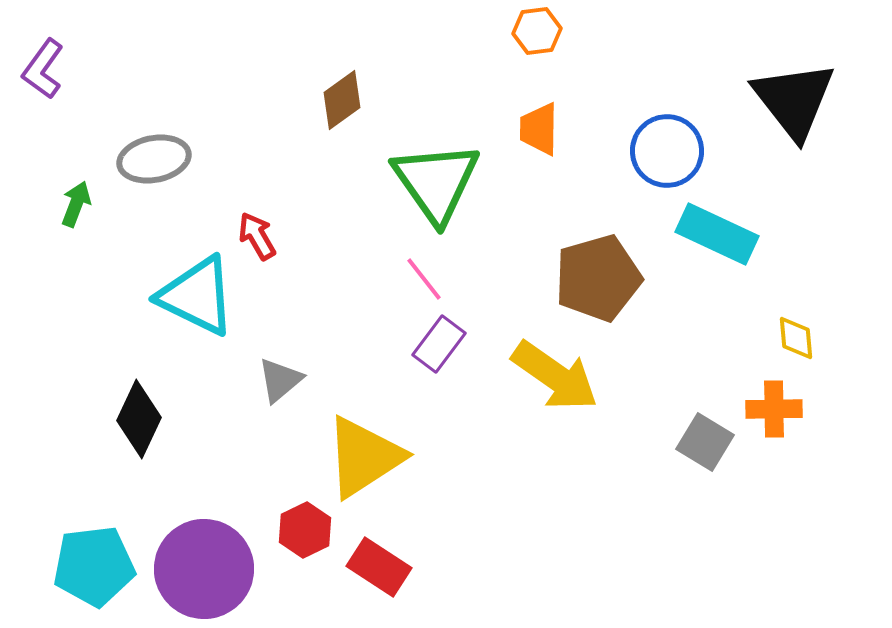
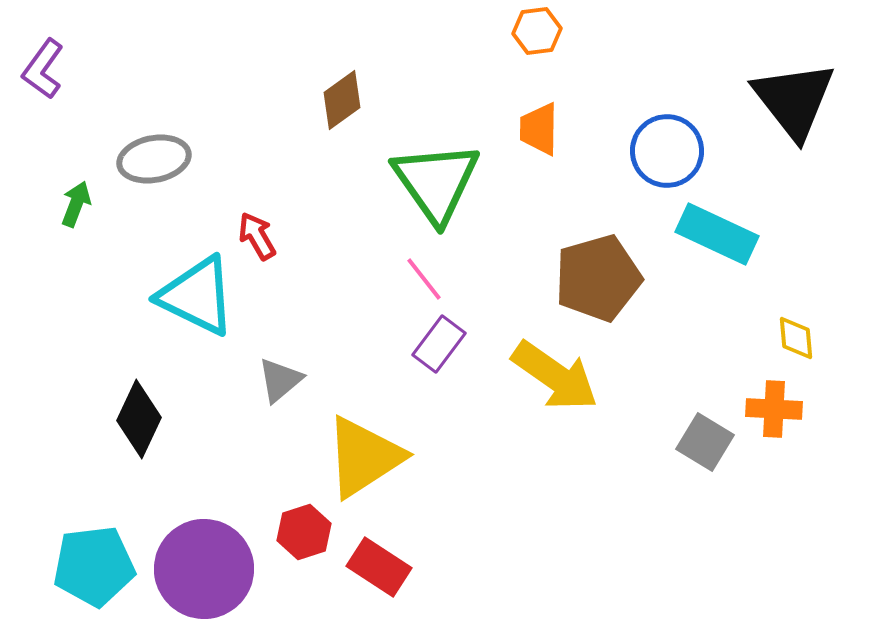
orange cross: rotated 4 degrees clockwise
red hexagon: moved 1 px left, 2 px down; rotated 8 degrees clockwise
